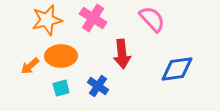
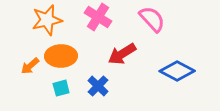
pink cross: moved 5 px right, 1 px up
red arrow: rotated 64 degrees clockwise
blue diamond: moved 2 px down; rotated 36 degrees clockwise
blue cross: rotated 10 degrees clockwise
